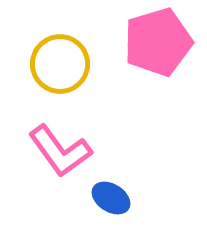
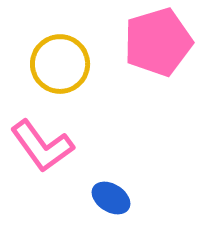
pink L-shape: moved 18 px left, 5 px up
